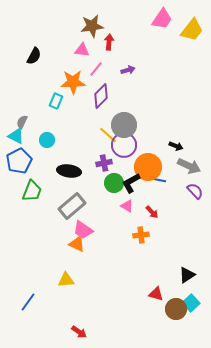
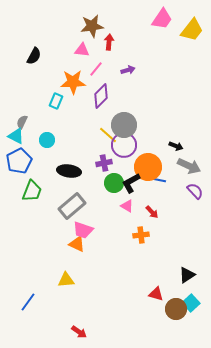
pink trapezoid at (83, 230): rotated 15 degrees counterclockwise
